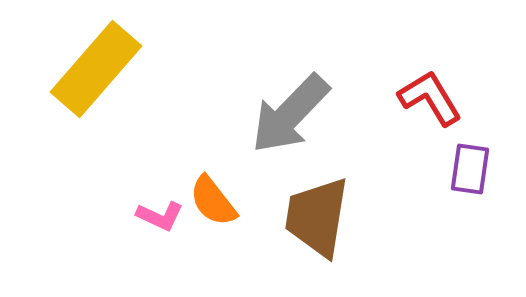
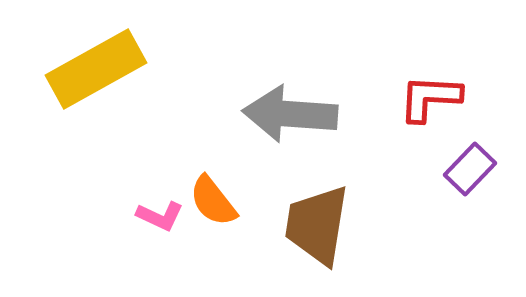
yellow rectangle: rotated 20 degrees clockwise
red L-shape: rotated 56 degrees counterclockwise
gray arrow: rotated 50 degrees clockwise
purple rectangle: rotated 36 degrees clockwise
brown trapezoid: moved 8 px down
